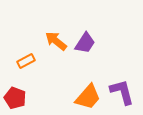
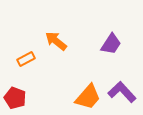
purple trapezoid: moved 26 px right, 1 px down
orange rectangle: moved 2 px up
purple L-shape: rotated 28 degrees counterclockwise
